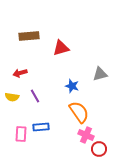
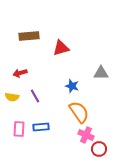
gray triangle: moved 1 px right, 1 px up; rotated 14 degrees clockwise
pink rectangle: moved 2 px left, 5 px up
